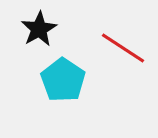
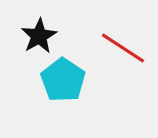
black star: moved 7 px down
